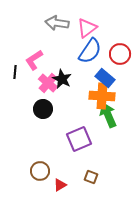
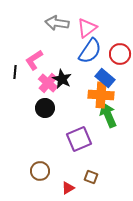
orange cross: moved 1 px left, 1 px up
black circle: moved 2 px right, 1 px up
red triangle: moved 8 px right, 3 px down
